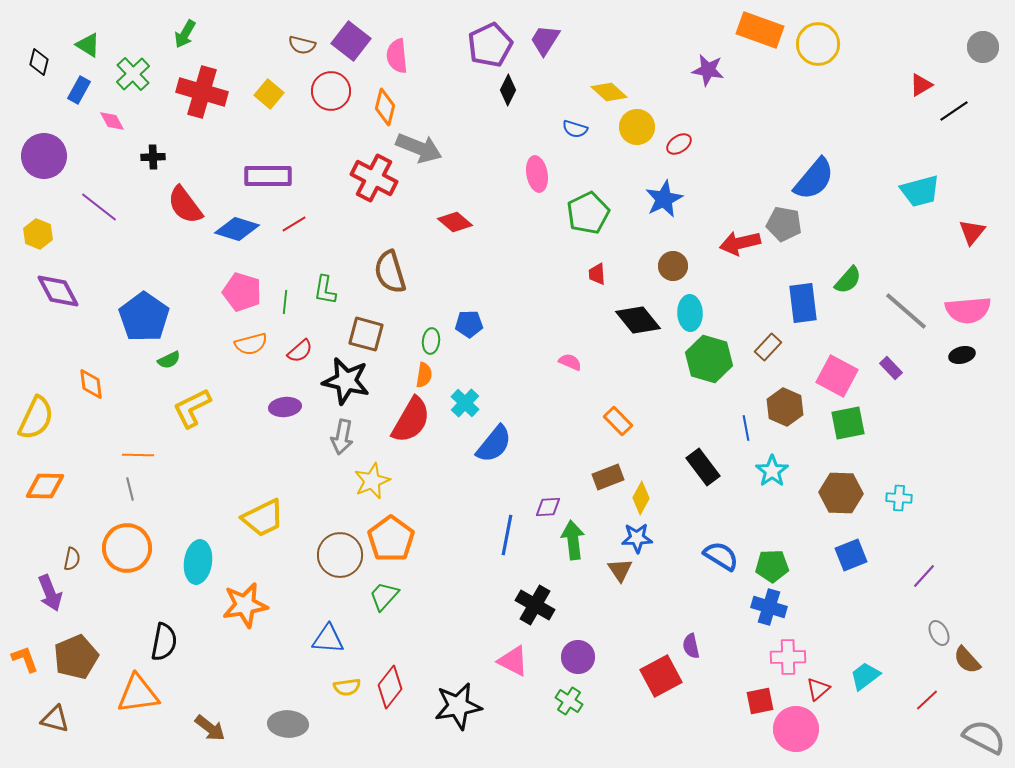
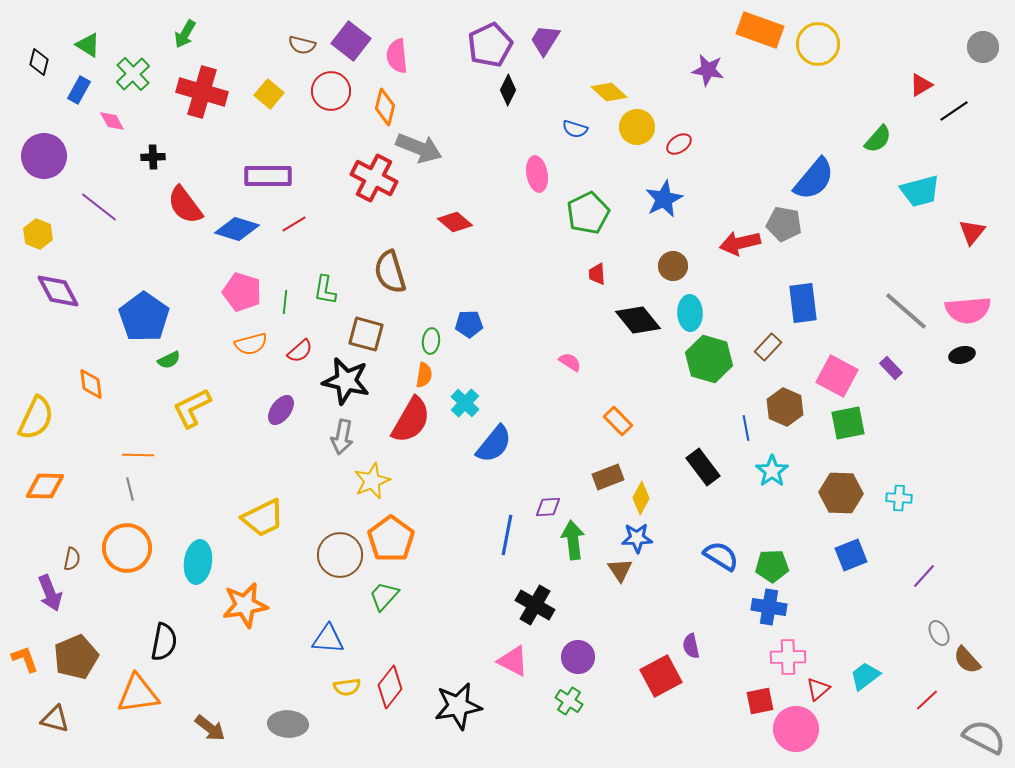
green semicircle at (848, 280): moved 30 px right, 141 px up
pink semicircle at (570, 362): rotated 10 degrees clockwise
purple ellipse at (285, 407): moved 4 px left, 3 px down; rotated 48 degrees counterclockwise
blue cross at (769, 607): rotated 8 degrees counterclockwise
